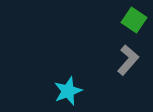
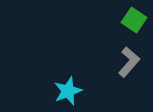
gray L-shape: moved 1 px right, 2 px down
